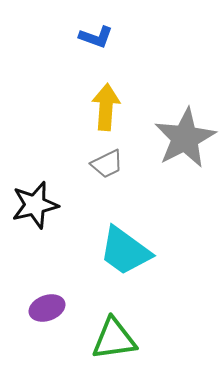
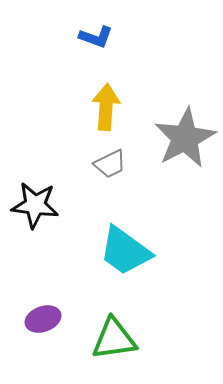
gray trapezoid: moved 3 px right
black star: rotated 21 degrees clockwise
purple ellipse: moved 4 px left, 11 px down
